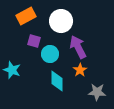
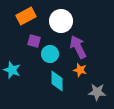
orange star: rotated 24 degrees counterclockwise
